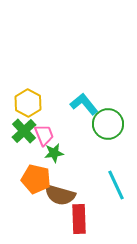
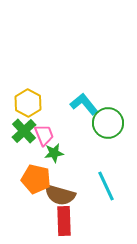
green circle: moved 1 px up
cyan line: moved 10 px left, 1 px down
red rectangle: moved 15 px left, 2 px down
